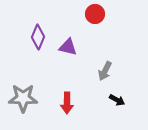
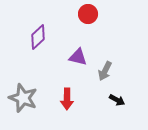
red circle: moved 7 px left
purple diamond: rotated 25 degrees clockwise
purple triangle: moved 10 px right, 10 px down
gray star: rotated 20 degrees clockwise
red arrow: moved 4 px up
